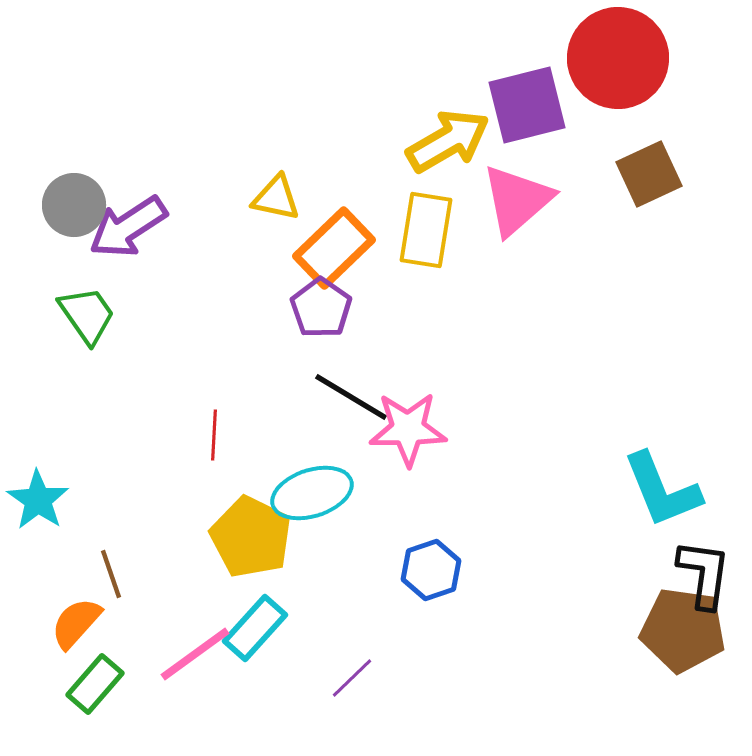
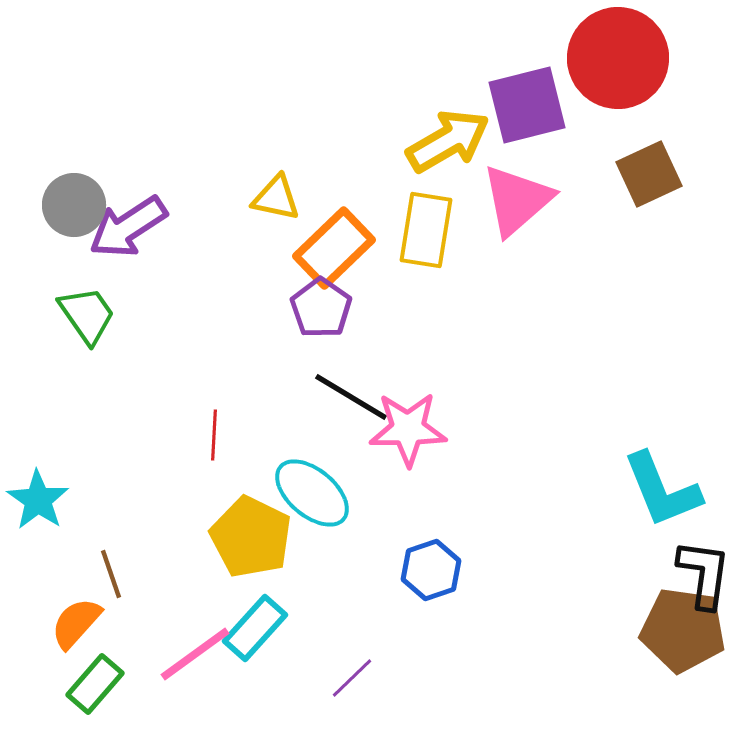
cyan ellipse: rotated 58 degrees clockwise
